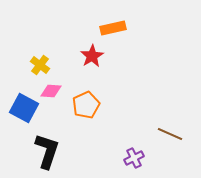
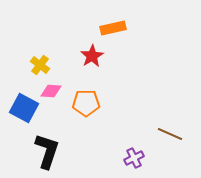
orange pentagon: moved 2 px up; rotated 24 degrees clockwise
